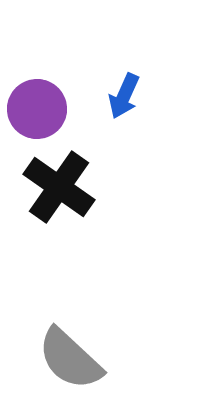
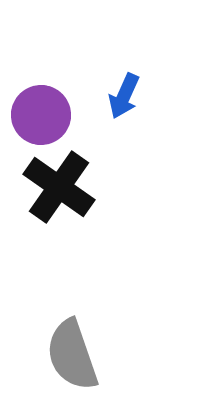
purple circle: moved 4 px right, 6 px down
gray semicircle: moved 2 px right, 4 px up; rotated 28 degrees clockwise
